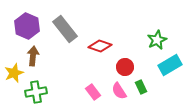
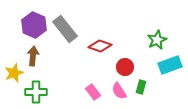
purple hexagon: moved 7 px right, 1 px up
cyan rectangle: rotated 10 degrees clockwise
green rectangle: rotated 40 degrees clockwise
green cross: rotated 10 degrees clockwise
